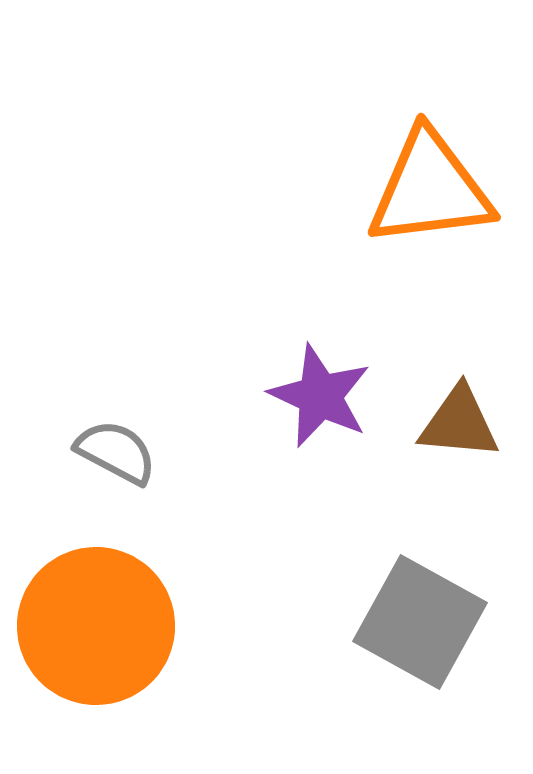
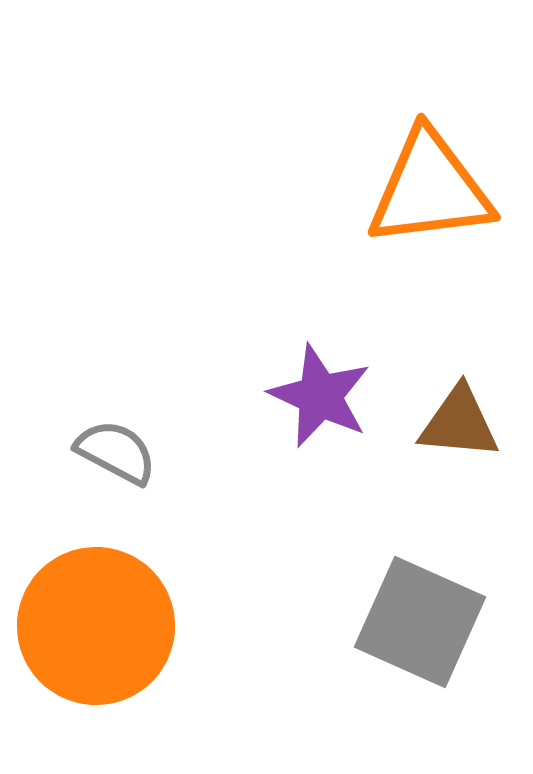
gray square: rotated 5 degrees counterclockwise
